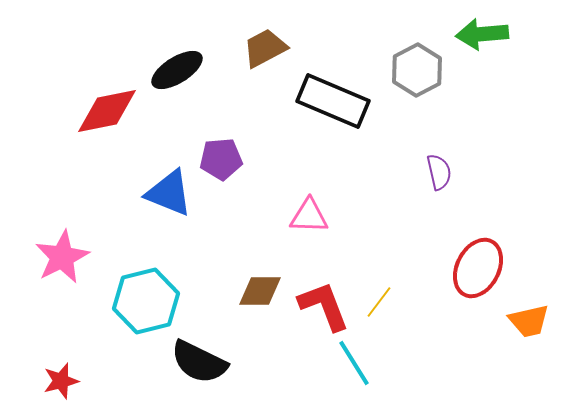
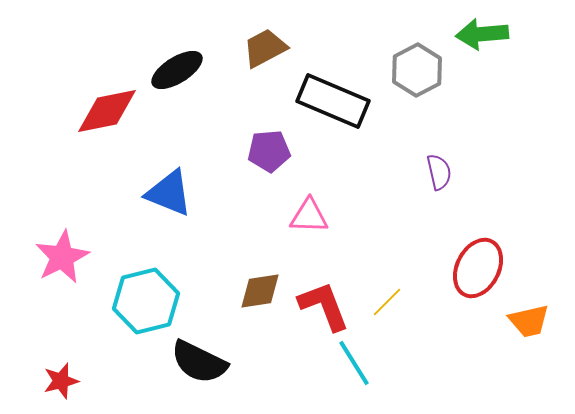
purple pentagon: moved 48 px right, 8 px up
brown diamond: rotated 9 degrees counterclockwise
yellow line: moved 8 px right; rotated 8 degrees clockwise
